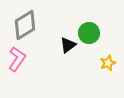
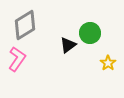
green circle: moved 1 px right
yellow star: rotated 14 degrees counterclockwise
